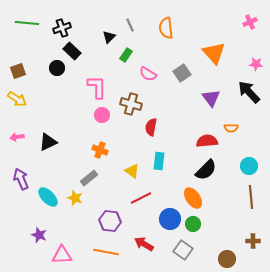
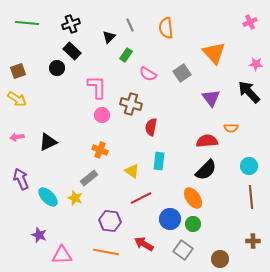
black cross at (62, 28): moved 9 px right, 4 px up
brown circle at (227, 259): moved 7 px left
